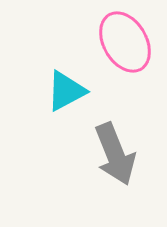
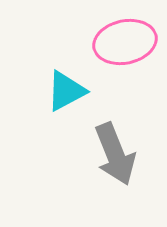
pink ellipse: rotated 72 degrees counterclockwise
